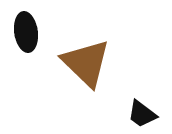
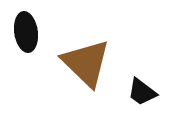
black trapezoid: moved 22 px up
